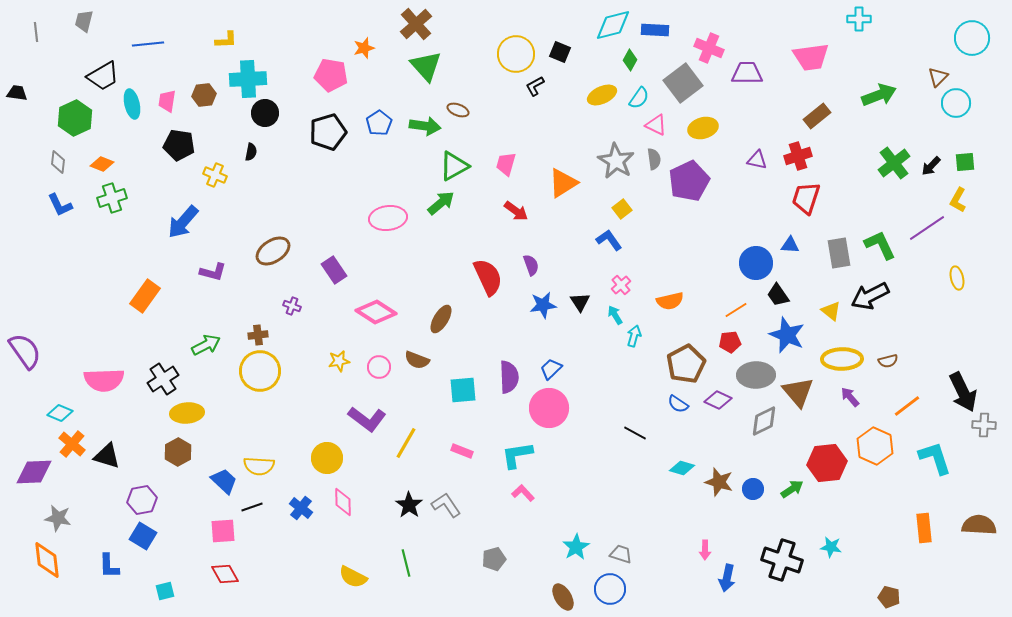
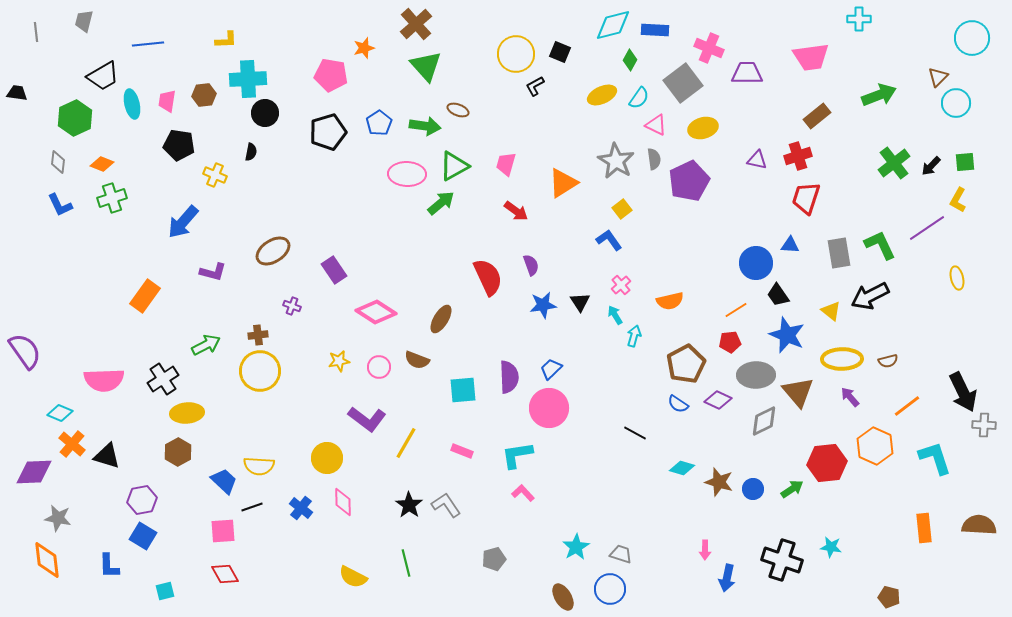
pink ellipse at (388, 218): moved 19 px right, 44 px up; rotated 9 degrees clockwise
